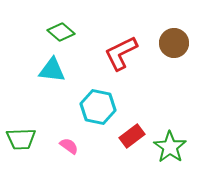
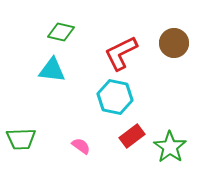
green diamond: rotated 28 degrees counterclockwise
cyan hexagon: moved 17 px right, 10 px up
pink semicircle: moved 12 px right
